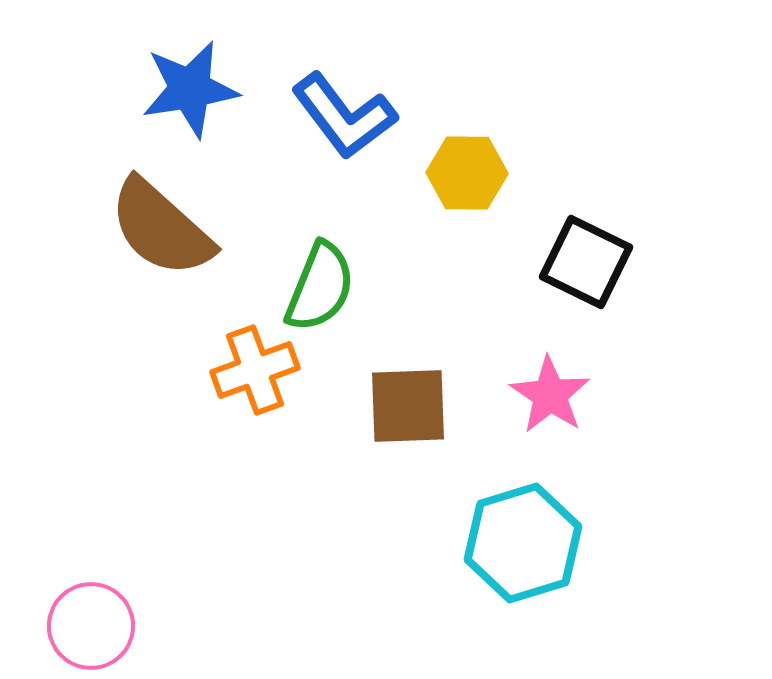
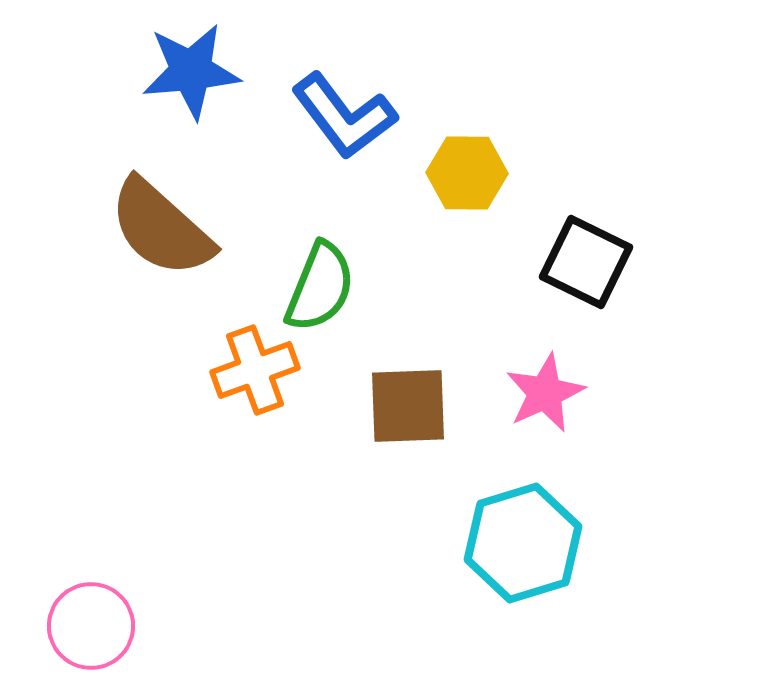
blue star: moved 1 px right, 18 px up; rotated 4 degrees clockwise
pink star: moved 5 px left, 2 px up; rotated 14 degrees clockwise
